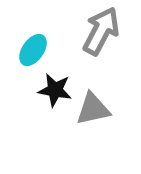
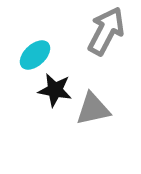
gray arrow: moved 5 px right
cyan ellipse: moved 2 px right, 5 px down; rotated 12 degrees clockwise
